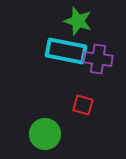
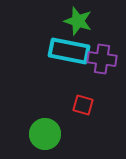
cyan rectangle: moved 3 px right
purple cross: moved 4 px right
